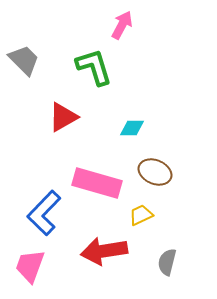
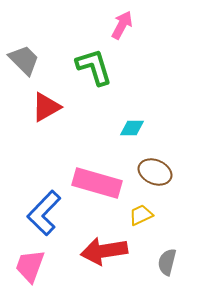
red triangle: moved 17 px left, 10 px up
